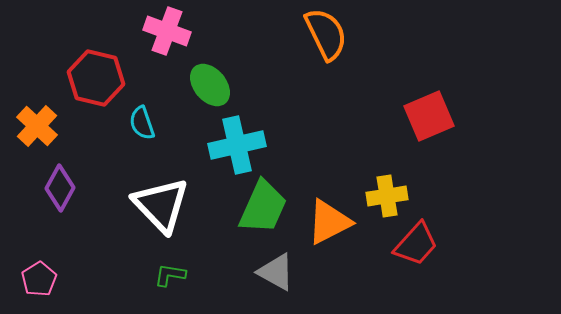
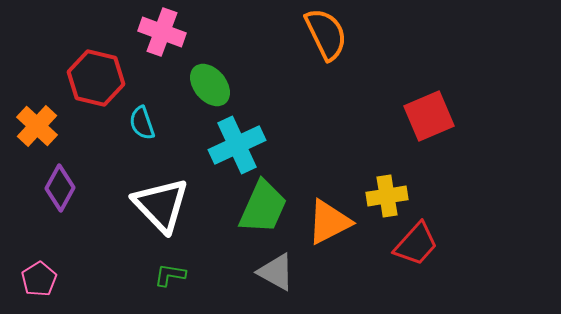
pink cross: moved 5 px left, 1 px down
cyan cross: rotated 12 degrees counterclockwise
